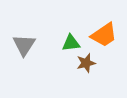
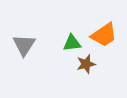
green triangle: moved 1 px right
brown star: moved 1 px down
